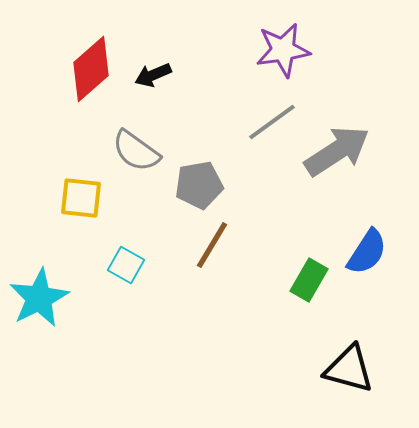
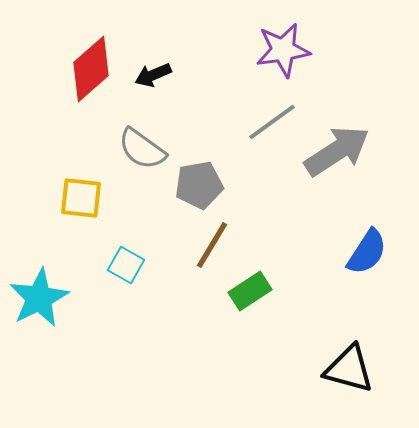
gray semicircle: moved 6 px right, 2 px up
green rectangle: moved 59 px left, 11 px down; rotated 27 degrees clockwise
